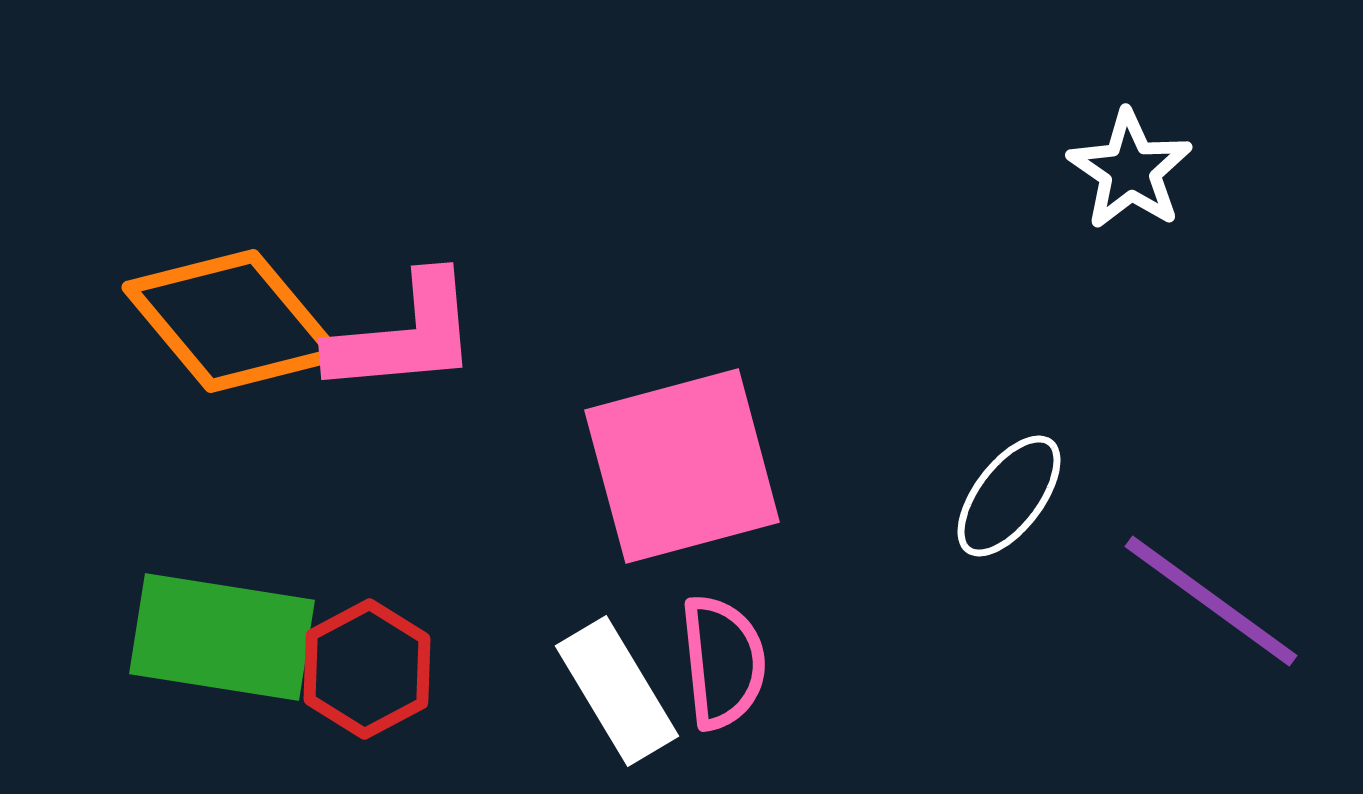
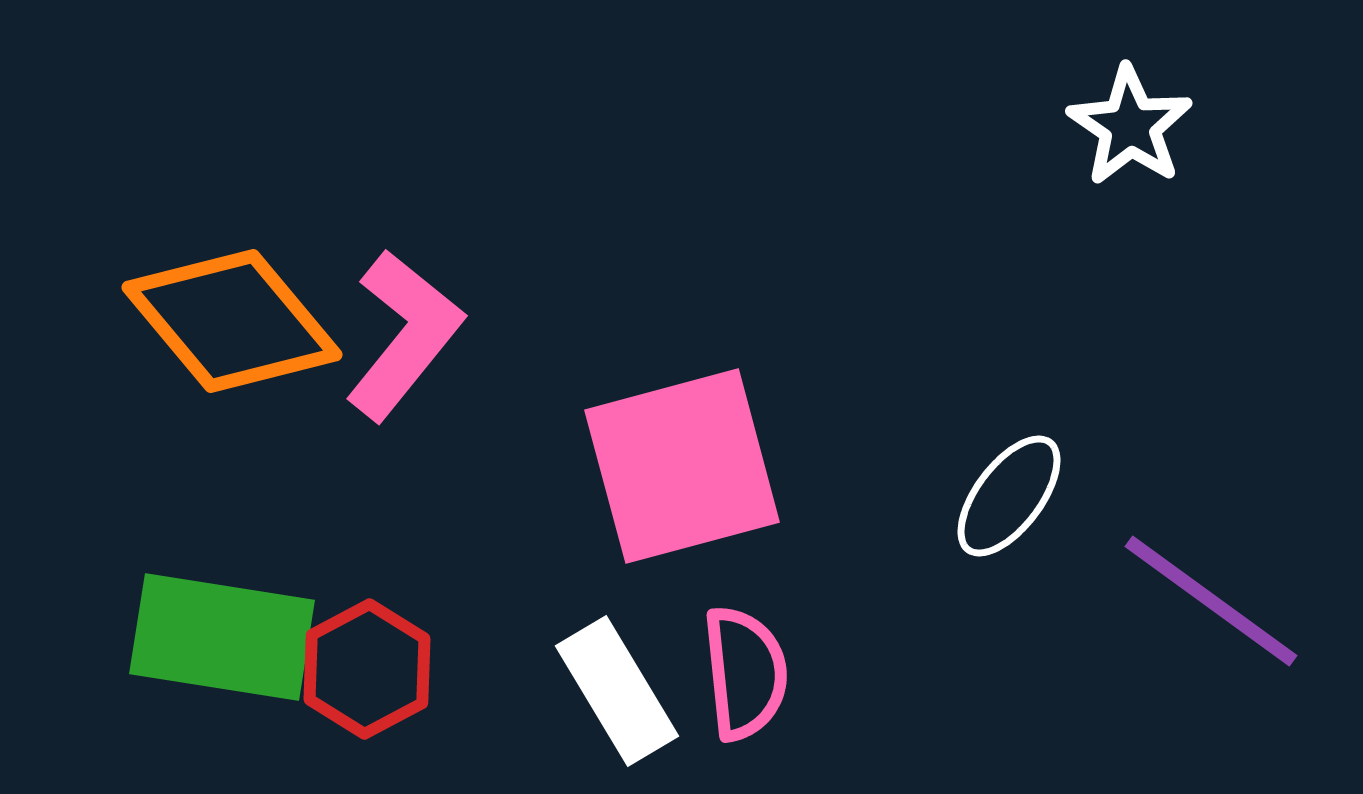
white star: moved 44 px up
pink L-shape: rotated 46 degrees counterclockwise
pink semicircle: moved 22 px right, 11 px down
